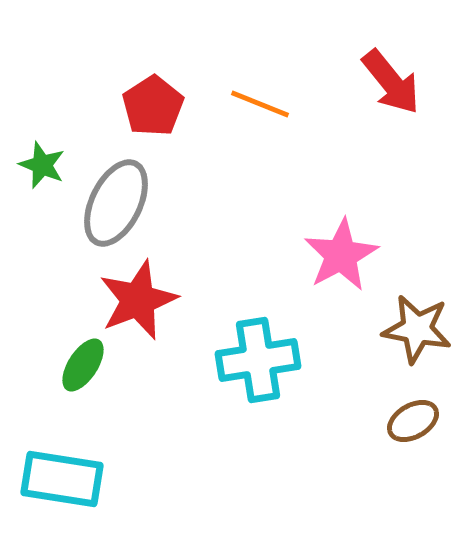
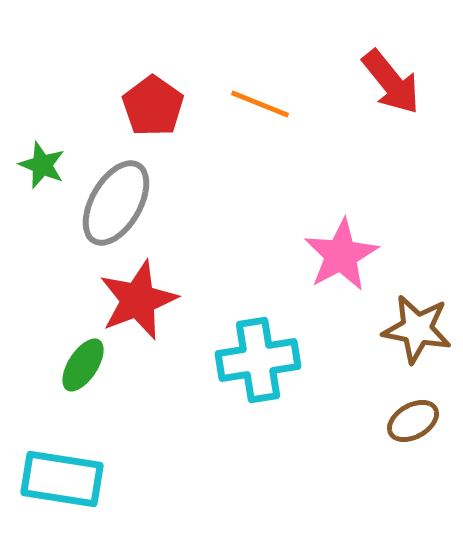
red pentagon: rotated 4 degrees counterclockwise
gray ellipse: rotated 4 degrees clockwise
